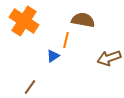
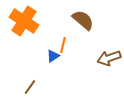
brown semicircle: rotated 30 degrees clockwise
orange line: moved 3 px left, 5 px down
